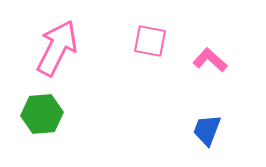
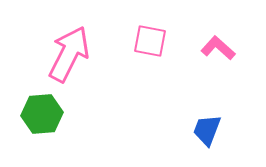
pink arrow: moved 12 px right, 6 px down
pink L-shape: moved 8 px right, 12 px up
